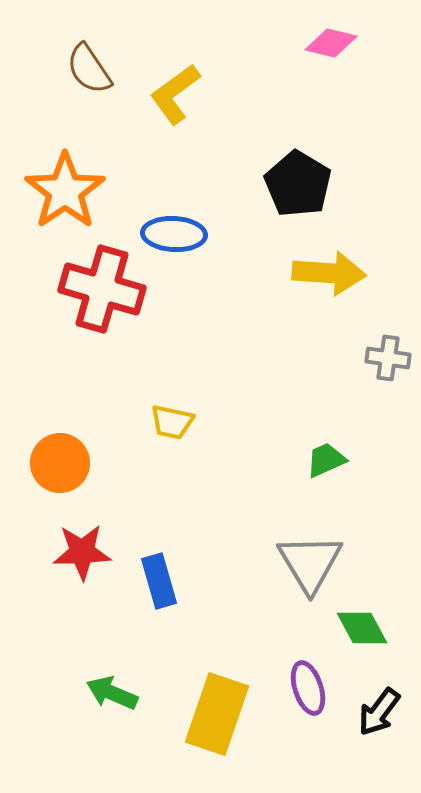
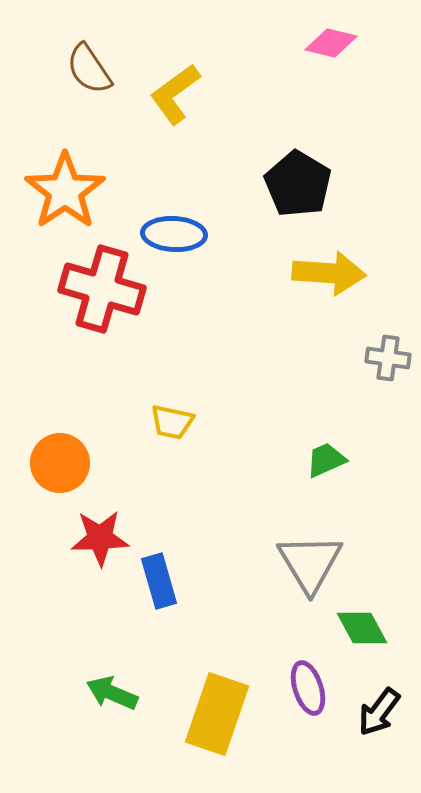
red star: moved 18 px right, 14 px up
